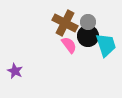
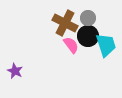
gray circle: moved 4 px up
pink semicircle: moved 2 px right
